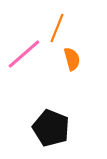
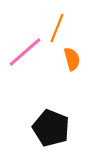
pink line: moved 1 px right, 2 px up
